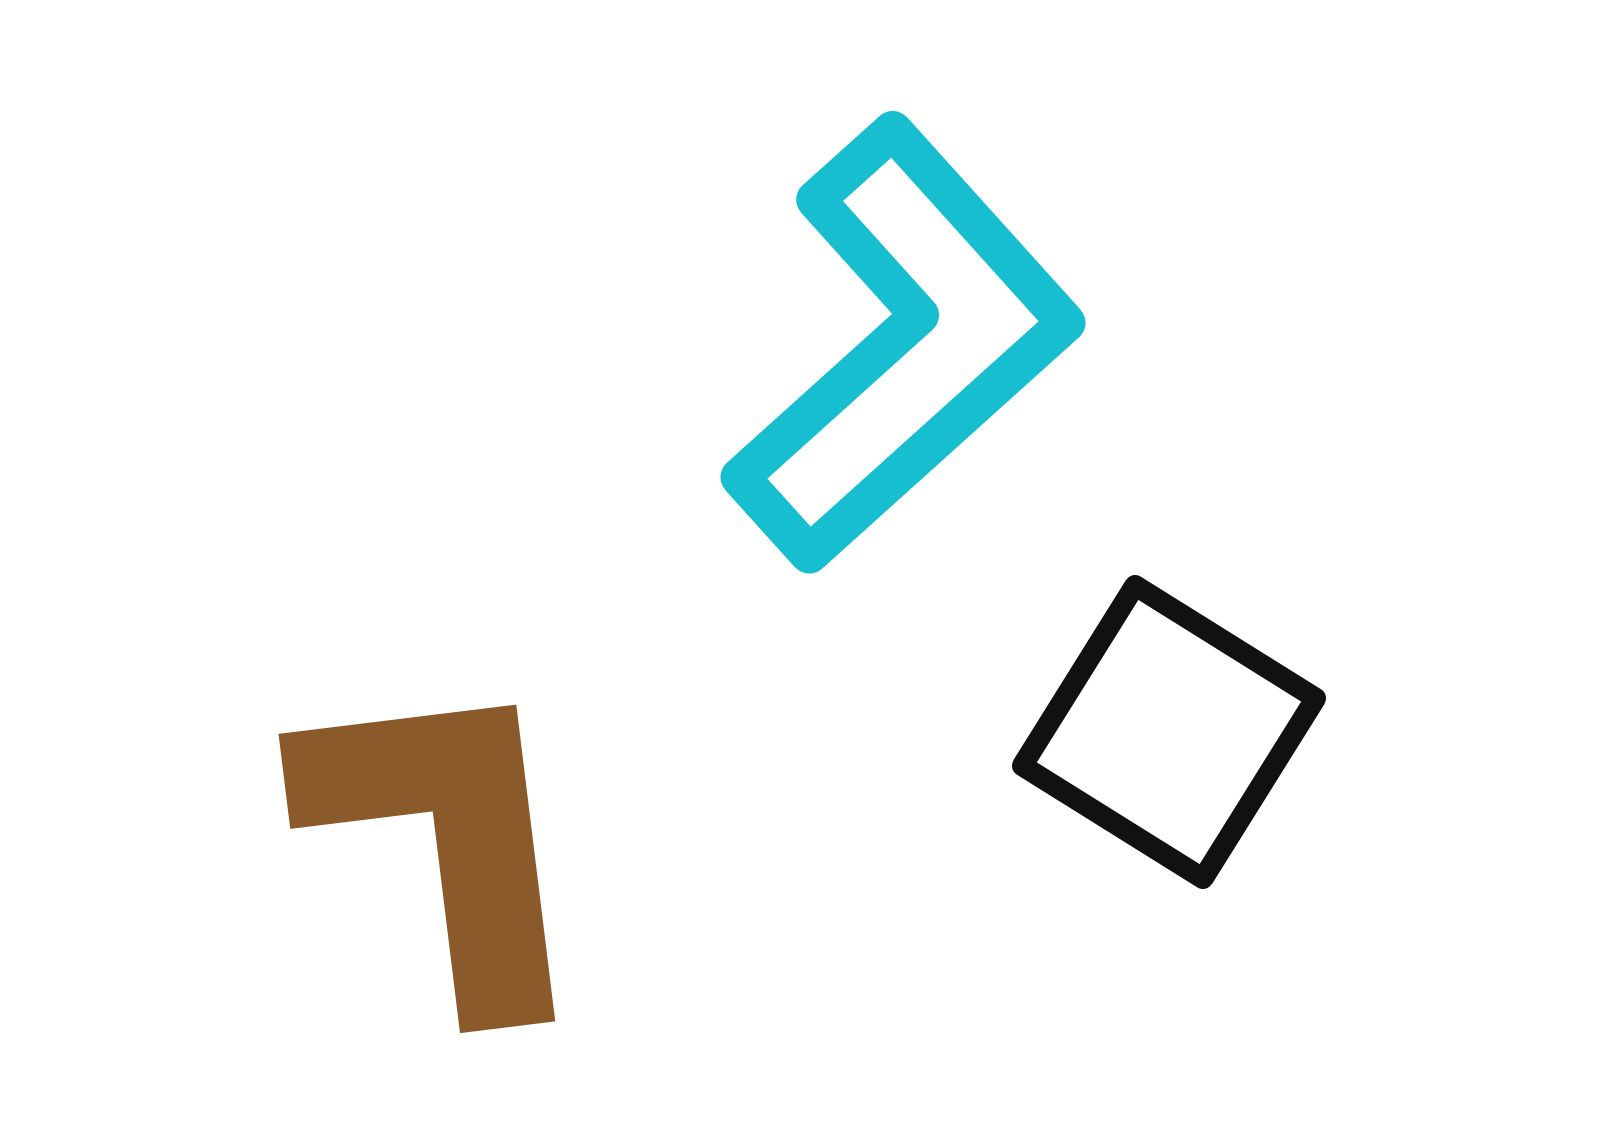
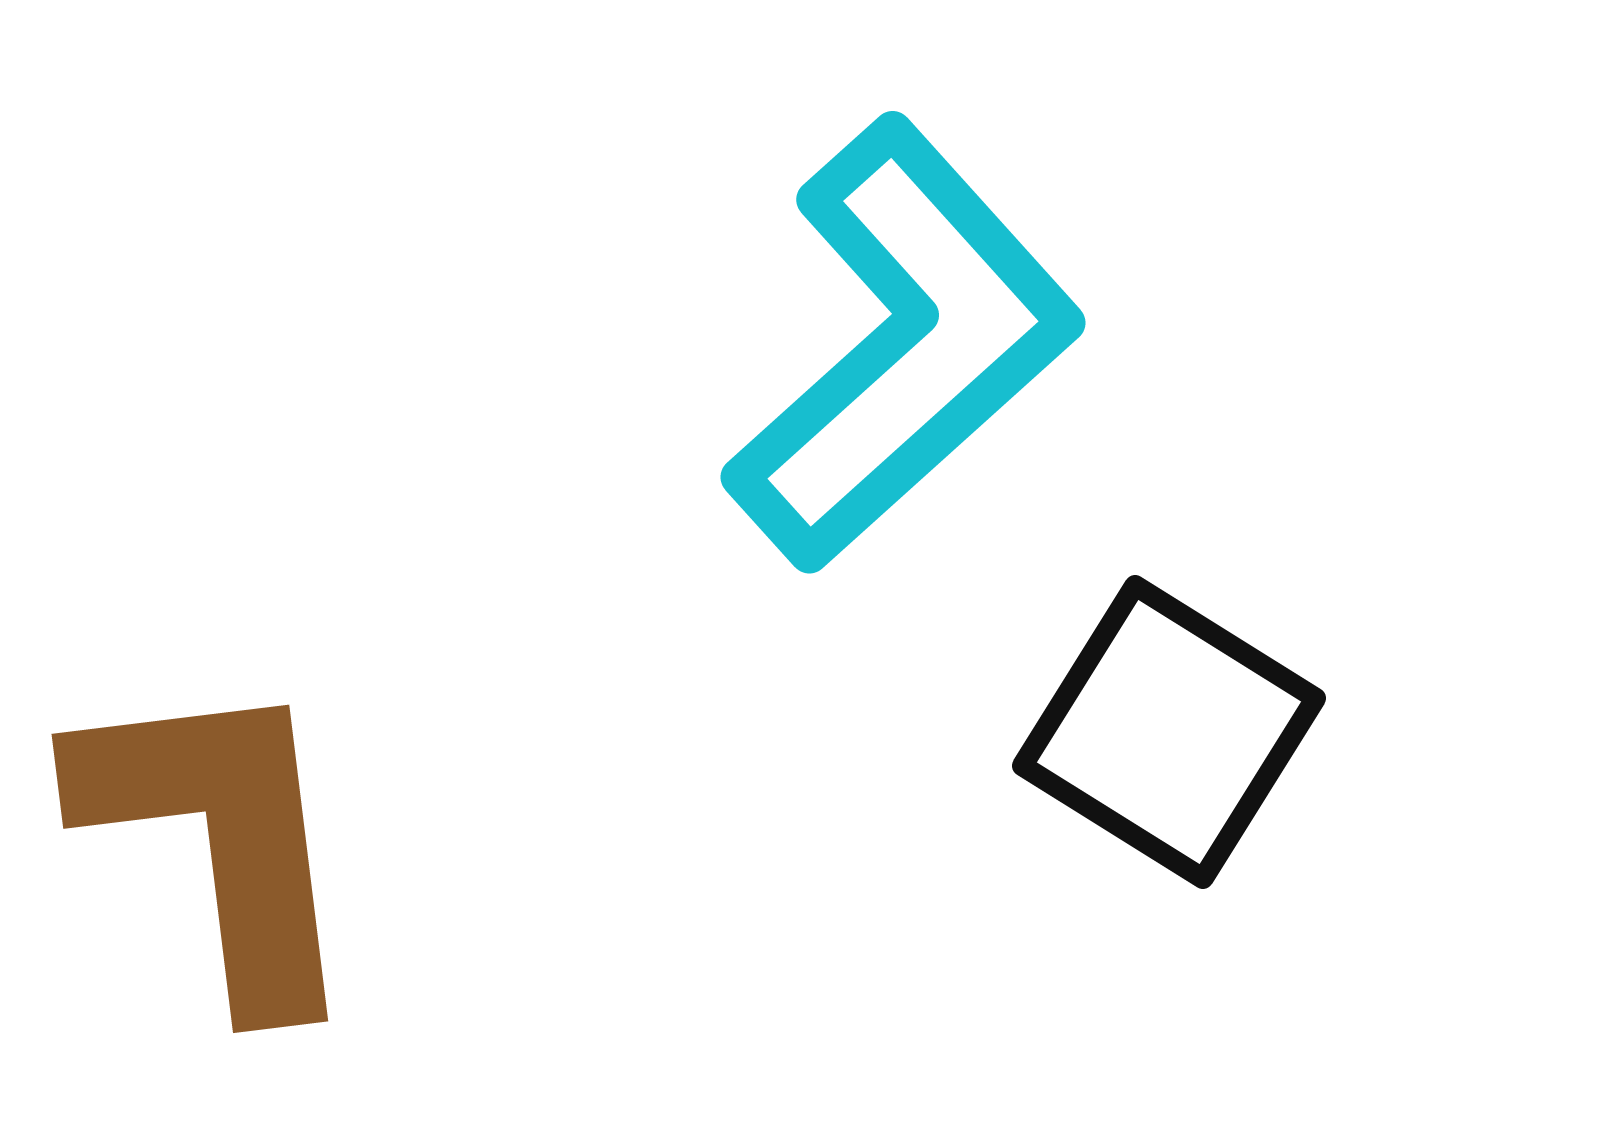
brown L-shape: moved 227 px left
